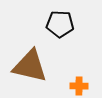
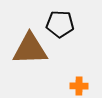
brown triangle: moved 17 px up; rotated 15 degrees counterclockwise
